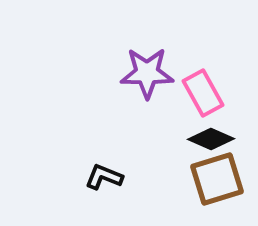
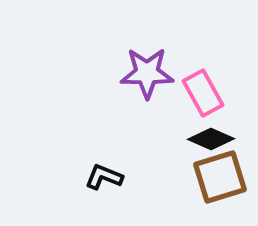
brown square: moved 3 px right, 2 px up
